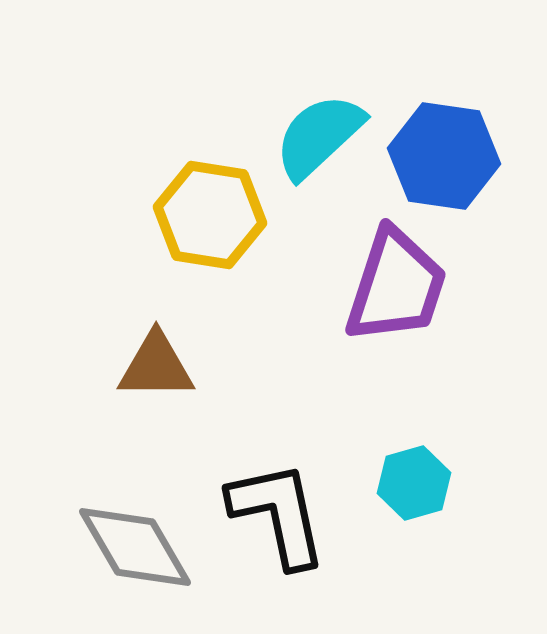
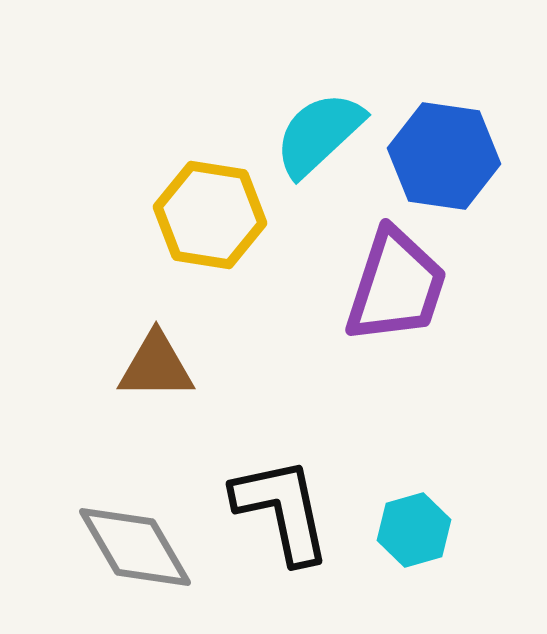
cyan semicircle: moved 2 px up
cyan hexagon: moved 47 px down
black L-shape: moved 4 px right, 4 px up
